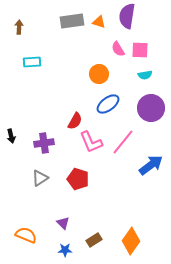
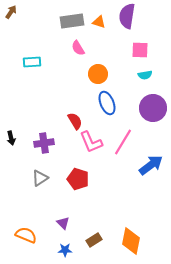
brown arrow: moved 8 px left, 15 px up; rotated 32 degrees clockwise
pink semicircle: moved 40 px left, 1 px up
orange circle: moved 1 px left
blue ellipse: moved 1 px left, 1 px up; rotated 75 degrees counterclockwise
purple circle: moved 2 px right
red semicircle: rotated 60 degrees counterclockwise
black arrow: moved 2 px down
pink line: rotated 8 degrees counterclockwise
orange diamond: rotated 24 degrees counterclockwise
